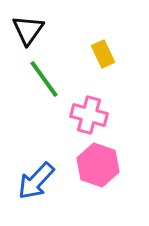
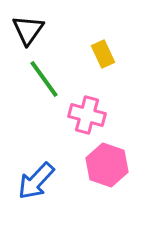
pink cross: moved 2 px left
pink hexagon: moved 9 px right
